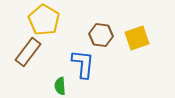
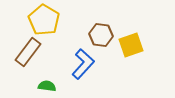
yellow square: moved 6 px left, 7 px down
blue L-shape: rotated 36 degrees clockwise
green semicircle: moved 13 px left; rotated 102 degrees clockwise
